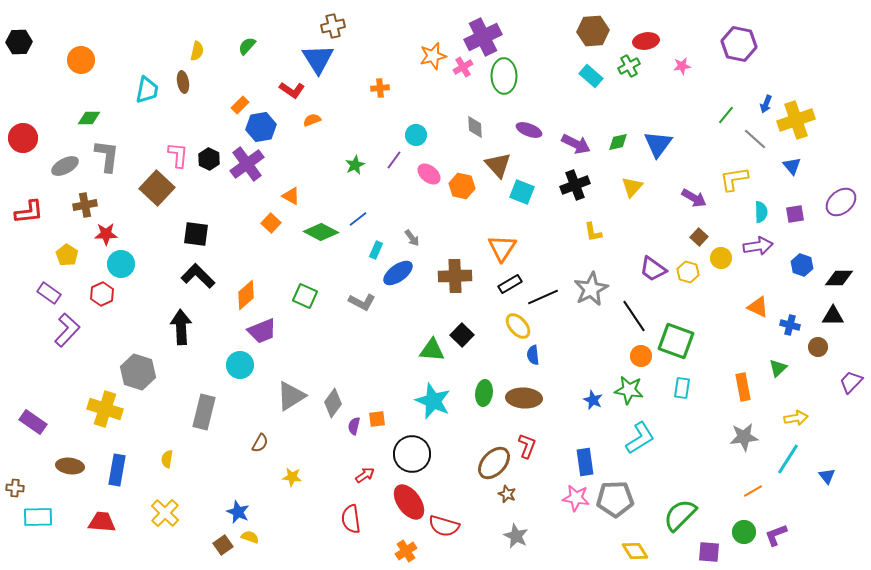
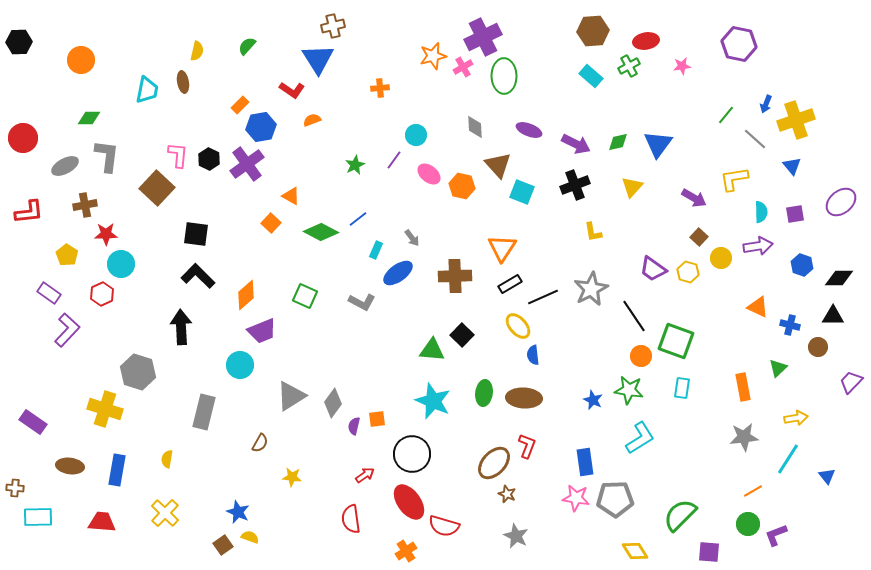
green circle at (744, 532): moved 4 px right, 8 px up
